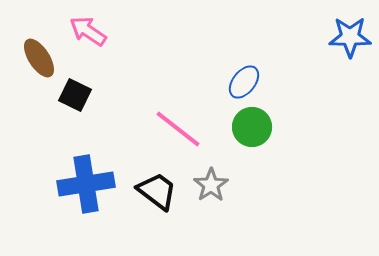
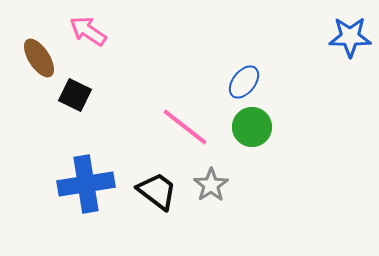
pink line: moved 7 px right, 2 px up
